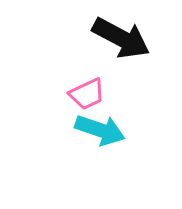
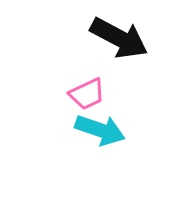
black arrow: moved 2 px left
